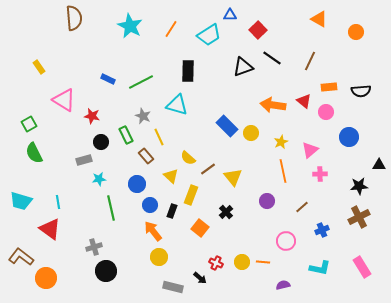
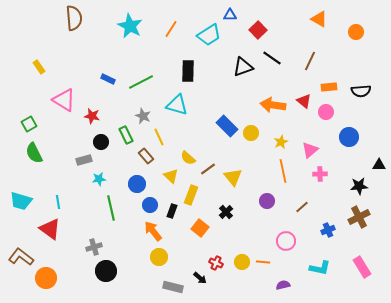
blue cross at (322, 230): moved 6 px right
